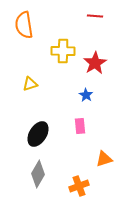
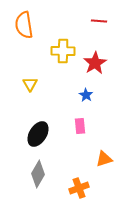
red line: moved 4 px right, 5 px down
yellow triangle: rotated 42 degrees counterclockwise
orange cross: moved 2 px down
